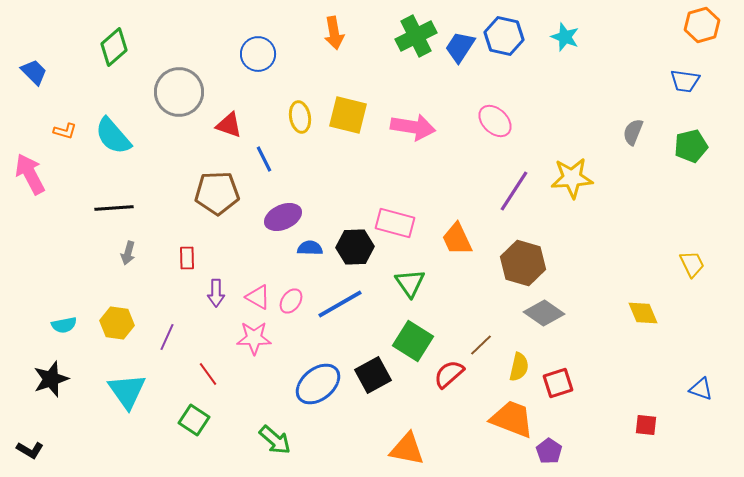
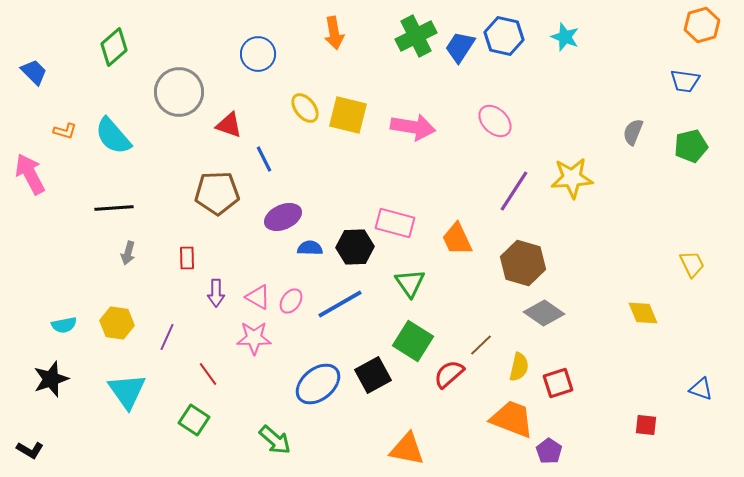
yellow ellipse at (300, 117): moved 5 px right, 9 px up; rotated 28 degrees counterclockwise
